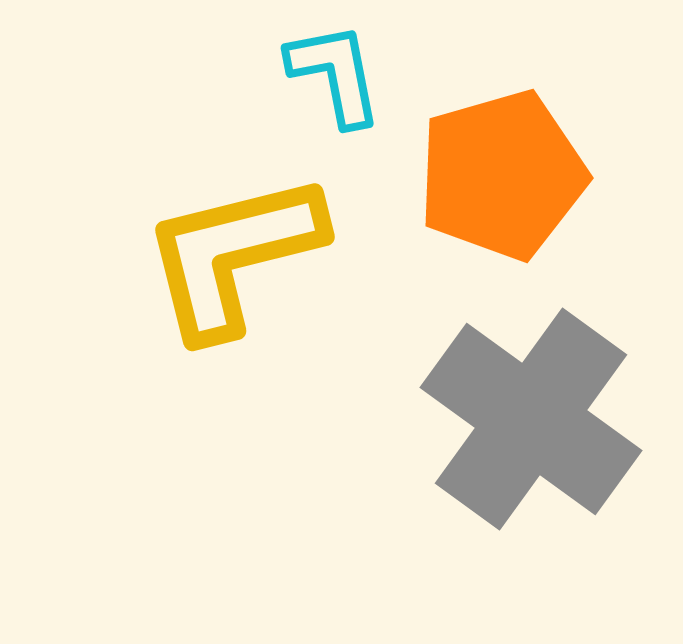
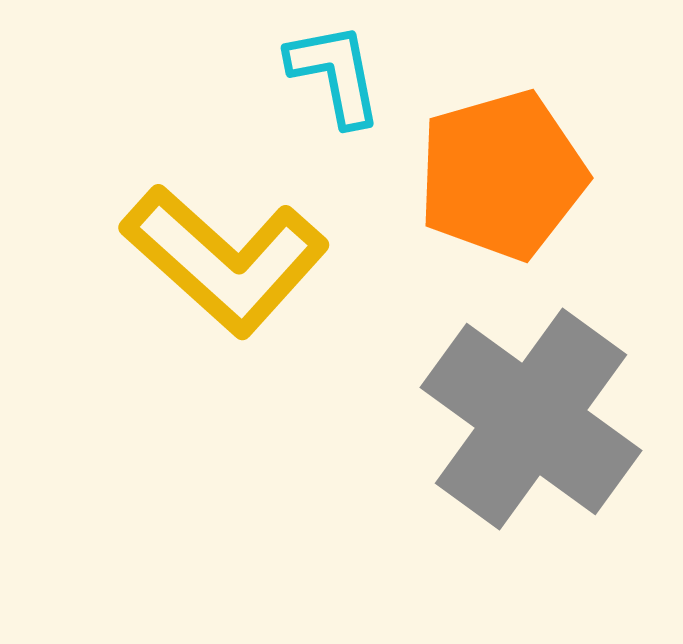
yellow L-shape: moved 8 px left, 5 px down; rotated 124 degrees counterclockwise
